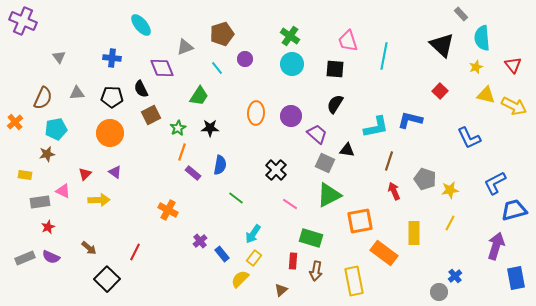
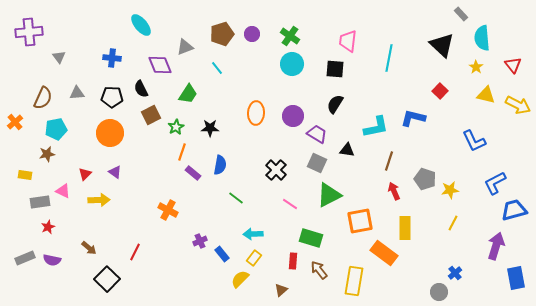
purple cross at (23, 21): moved 6 px right, 11 px down; rotated 28 degrees counterclockwise
pink trapezoid at (348, 41): rotated 25 degrees clockwise
cyan line at (384, 56): moved 5 px right, 2 px down
purple circle at (245, 59): moved 7 px right, 25 px up
yellow star at (476, 67): rotated 16 degrees counterclockwise
purple diamond at (162, 68): moved 2 px left, 3 px up
green trapezoid at (199, 96): moved 11 px left, 2 px up
yellow arrow at (514, 106): moved 4 px right, 1 px up
purple circle at (291, 116): moved 2 px right
blue L-shape at (410, 120): moved 3 px right, 2 px up
green star at (178, 128): moved 2 px left, 1 px up
purple trapezoid at (317, 134): rotated 10 degrees counterclockwise
blue L-shape at (469, 138): moved 5 px right, 3 px down
gray square at (325, 163): moved 8 px left
yellow line at (450, 223): moved 3 px right
yellow rectangle at (414, 233): moved 9 px left, 5 px up
cyan arrow at (253, 234): rotated 54 degrees clockwise
purple cross at (200, 241): rotated 16 degrees clockwise
purple semicircle at (51, 257): moved 1 px right, 3 px down; rotated 12 degrees counterclockwise
brown arrow at (316, 271): moved 3 px right, 1 px up; rotated 132 degrees clockwise
blue cross at (455, 276): moved 3 px up
yellow rectangle at (354, 281): rotated 20 degrees clockwise
